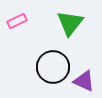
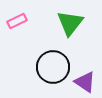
purple triangle: moved 1 px right, 1 px down; rotated 10 degrees clockwise
